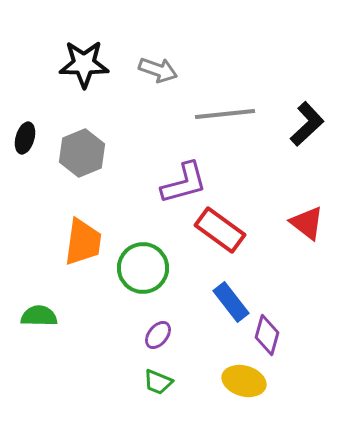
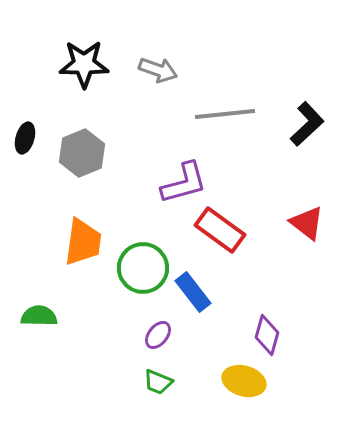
blue rectangle: moved 38 px left, 10 px up
